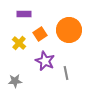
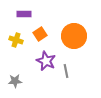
orange circle: moved 5 px right, 6 px down
yellow cross: moved 3 px left, 3 px up; rotated 24 degrees counterclockwise
purple star: moved 1 px right
gray line: moved 2 px up
